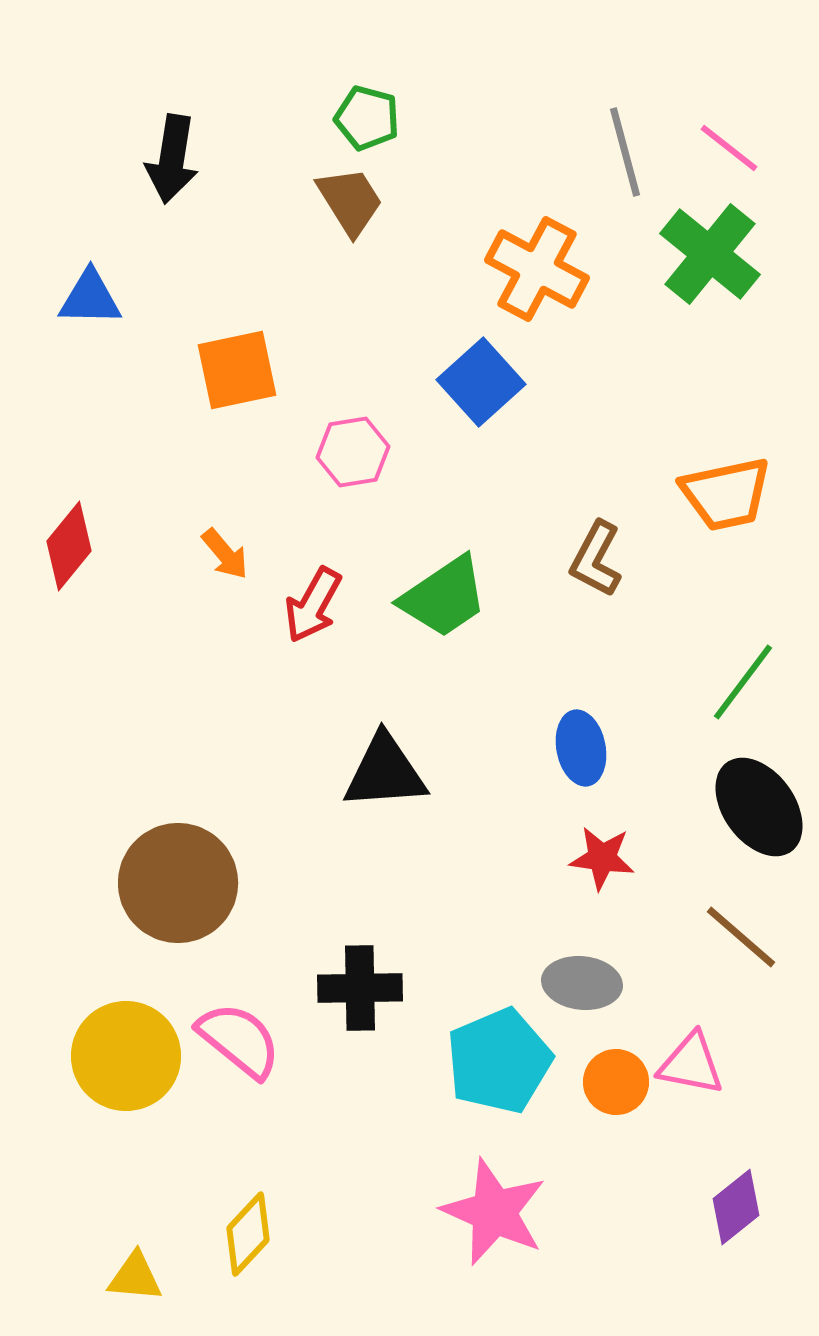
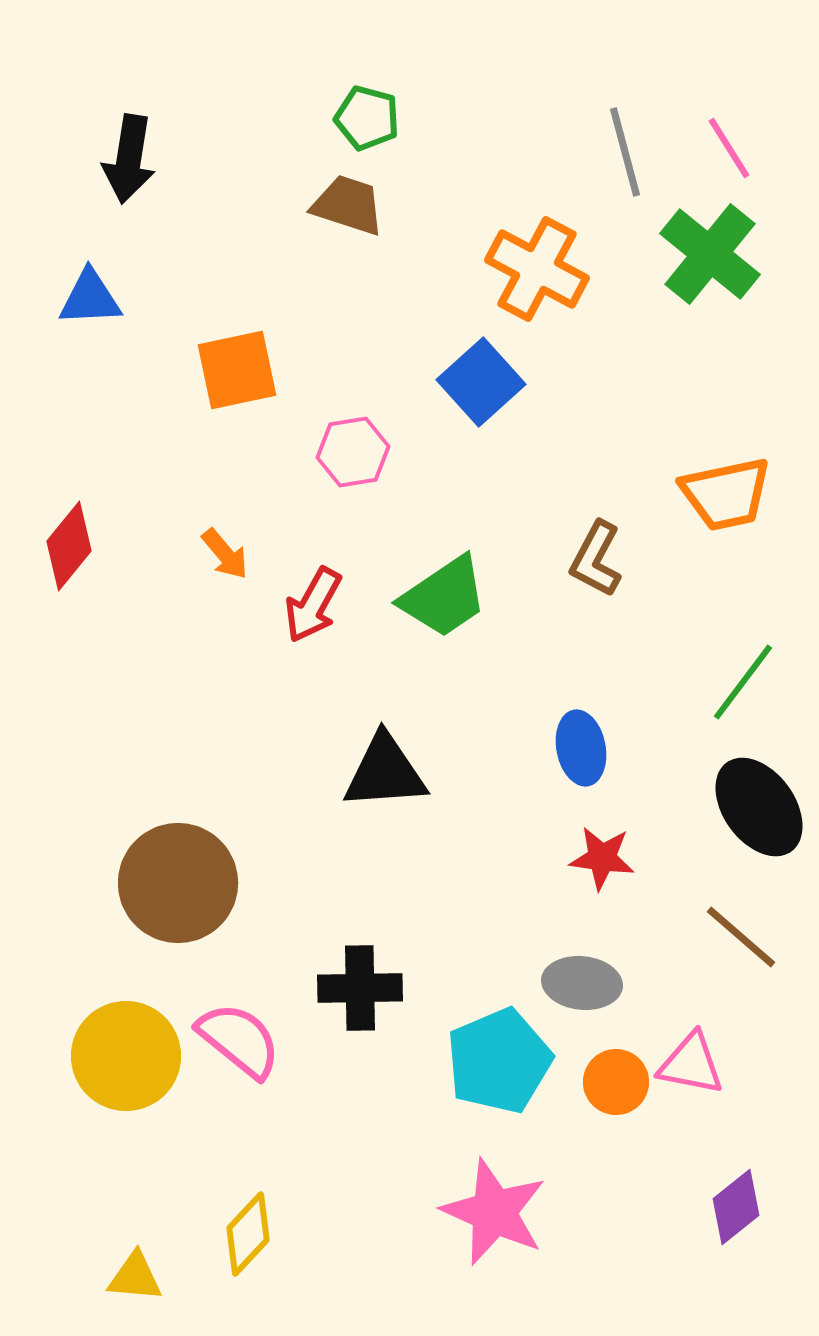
pink line: rotated 20 degrees clockwise
black arrow: moved 43 px left
brown trapezoid: moved 2 px left, 4 px down; rotated 40 degrees counterclockwise
blue triangle: rotated 4 degrees counterclockwise
